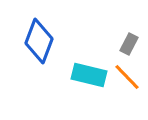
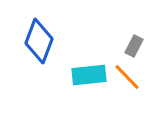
gray rectangle: moved 5 px right, 2 px down
cyan rectangle: rotated 20 degrees counterclockwise
